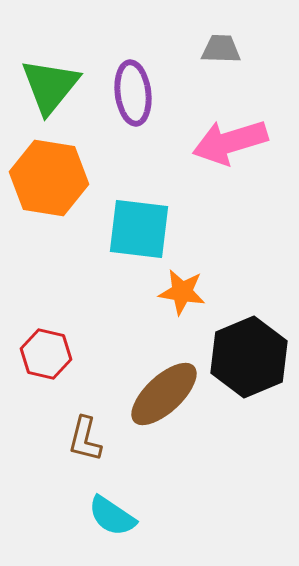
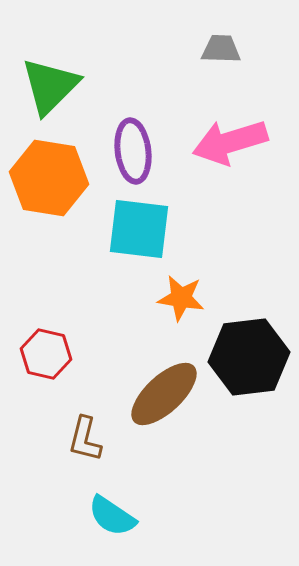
green triangle: rotated 6 degrees clockwise
purple ellipse: moved 58 px down
orange star: moved 1 px left, 6 px down
black hexagon: rotated 16 degrees clockwise
